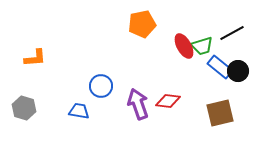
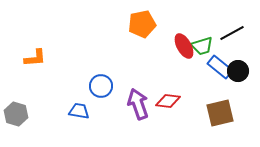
gray hexagon: moved 8 px left, 6 px down
